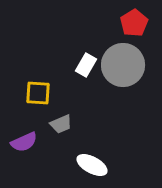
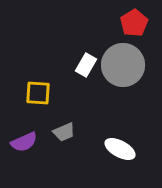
gray trapezoid: moved 3 px right, 8 px down
white ellipse: moved 28 px right, 16 px up
